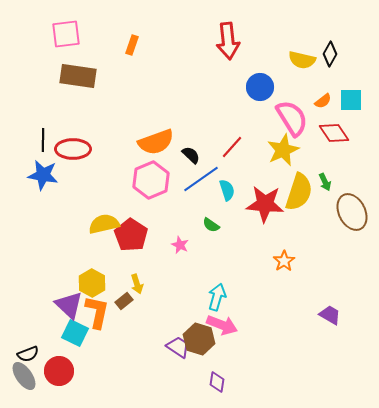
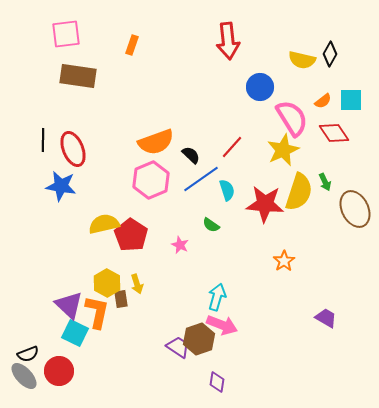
red ellipse at (73, 149): rotated 68 degrees clockwise
blue star at (43, 175): moved 18 px right, 11 px down
brown ellipse at (352, 212): moved 3 px right, 3 px up
yellow hexagon at (92, 283): moved 15 px right
brown rectangle at (124, 301): moved 3 px left, 2 px up; rotated 60 degrees counterclockwise
purple trapezoid at (330, 315): moved 4 px left, 3 px down
brown hexagon at (199, 339): rotated 24 degrees clockwise
gray ellipse at (24, 376): rotated 8 degrees counterclockwise
